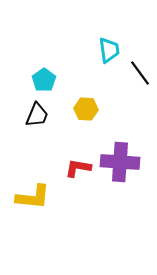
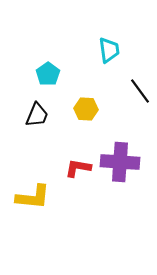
black line: moved 18 px down
cyan pentagon: moved 4 px right, 6 px up
